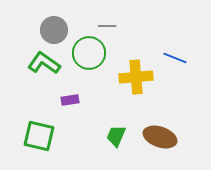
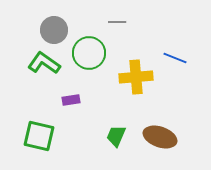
gray line: moved 10 px right, 4 px up
purple rectangle: moved 1 px right
